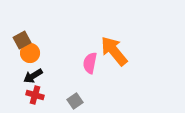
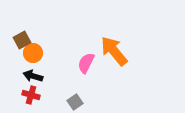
orange circle: moved 3 px right
pink semicircle: moved 4 px left; rotated 15 degrees clockwise
black arrow: rotated 48 degrees clockwise
red cross: moved 4 px left
gray square: moved 1 px down
